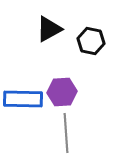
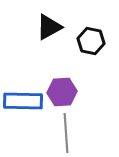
black triangle: moved 2 px up
blue rectangle: moved 2 px down
